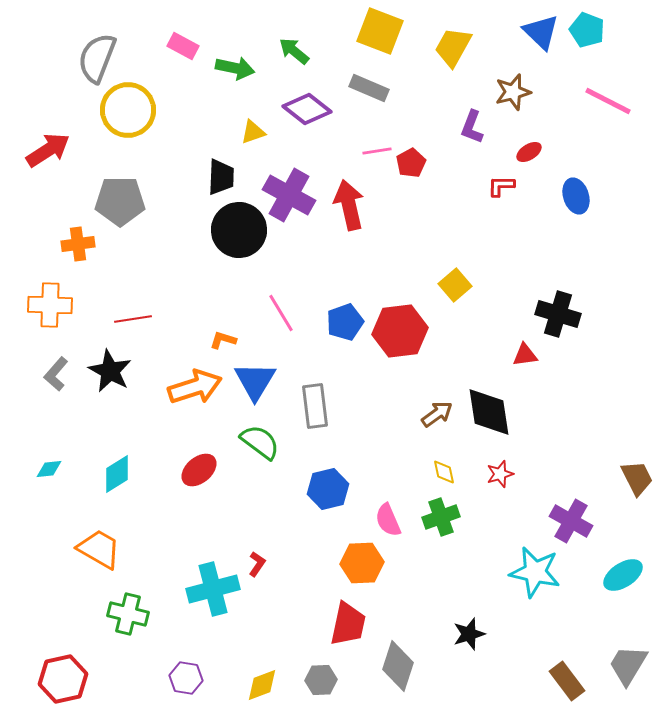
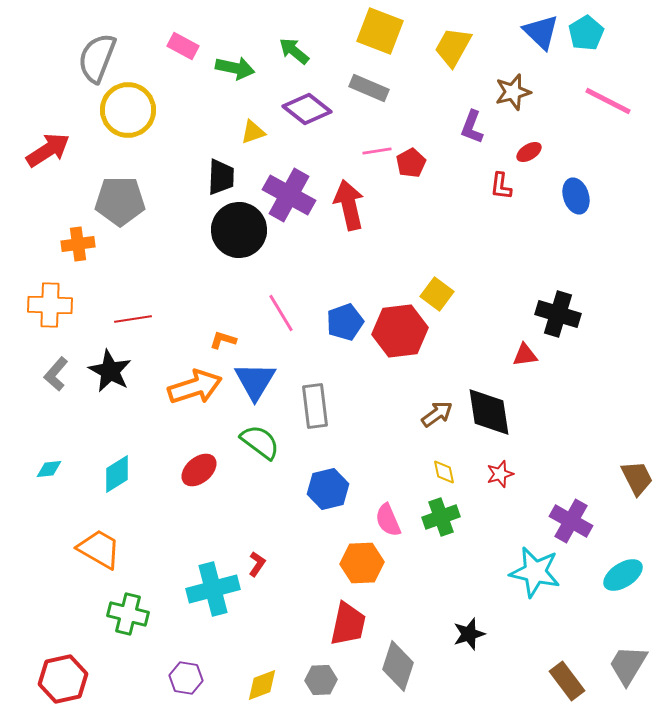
cyan pentagon at (587, 30): moved 1 px left, 3 px down; rotated 20 degrees clockwise
red L-shape at (501, 186): rotated 84 degrees counterclockwise
yellow square at (455, 285): moved 18 px left, 9 px down; rotated 12 degrees counterclockwise
